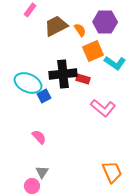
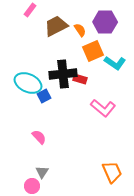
red rectangle: moved 3 px left
